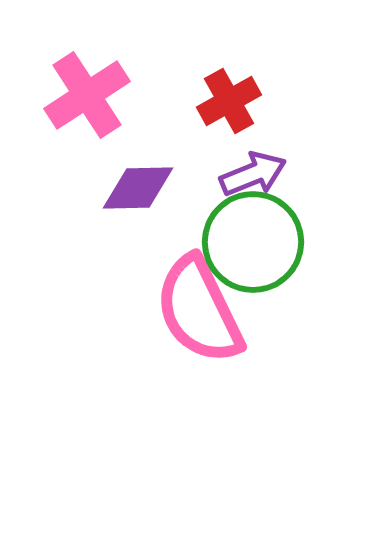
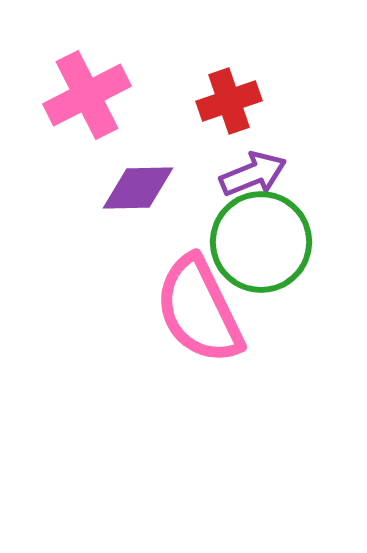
pink cross: rotated 6 degrees clockwise
red cross: rotated 10 degrees clockwise
green circle: moved 8 px right
